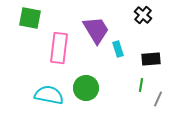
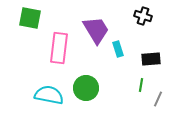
black cross: moved 1 px down; rotated 24 degrees counterclockwise
